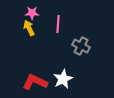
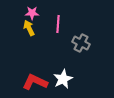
gray cross: moved 3 px up
